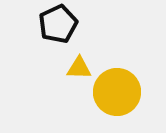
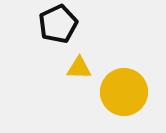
yellow circle: moved 7 px right
